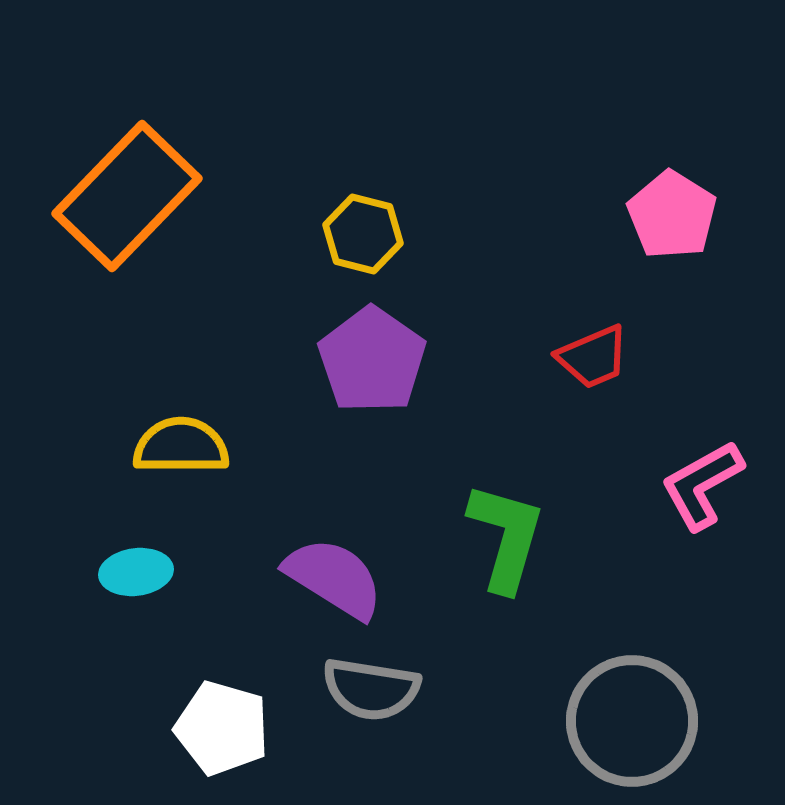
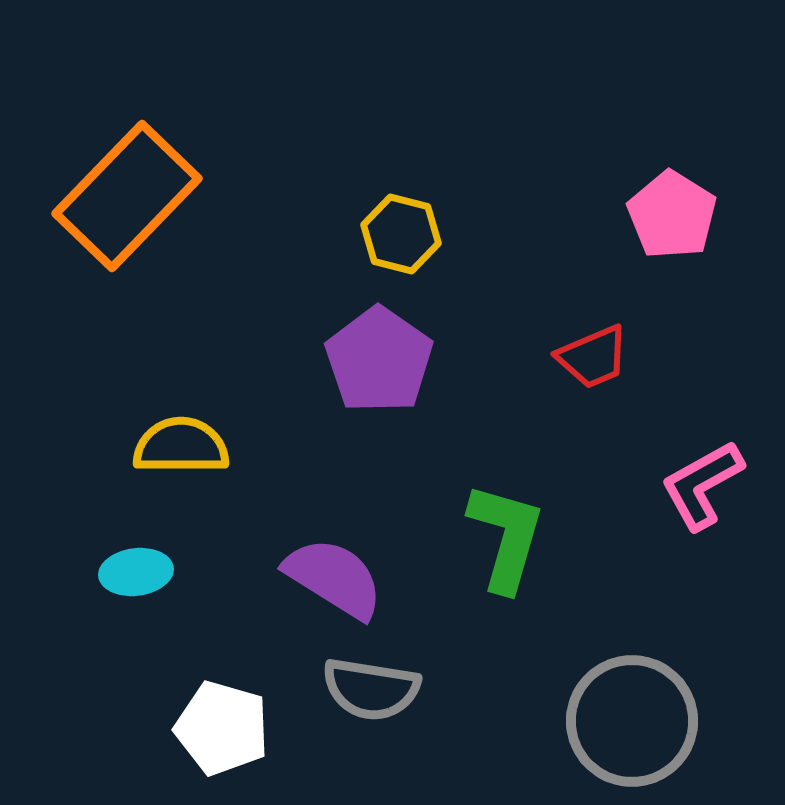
yellow hexagon: moved 38 px right
purple pentagon: moved 7 px right
